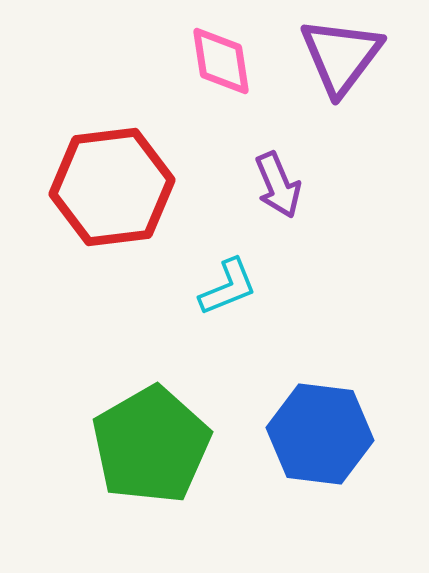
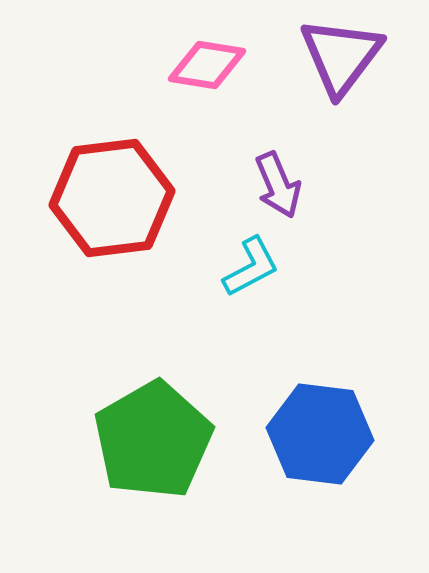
pink diamond: moved 14 px left, 4 px down; rotated 72 degrees counterclockwise
red hexagon: moved 11 px down
cyan L-shape: moved 23 px right, 20 px up; rotated 6 degrees counterclockwise
green pentagon: moved 2 px right, 5 px up
